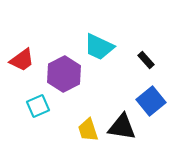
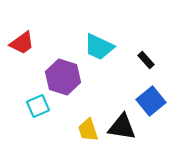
red trapezoid: moved 17 px up
purple hexagon: moved 1 px left, 3 px down; rotated 16 degrees counterclockwise
